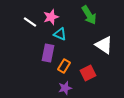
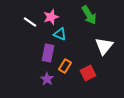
white triangle: moved 1 px down; rotated 36 degrees clockwise
orange rectangle: moved 1 px right
purple star: moved 18 px left, 9 px up; rotated 24 degrees counterclockwise
